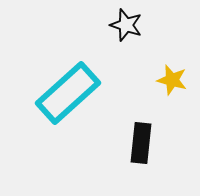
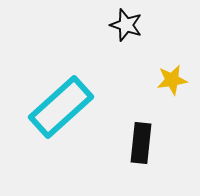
yellow star: rotated 24 degrees counterclockwise
cyan rectangle: moved 7 px left, 14 px down
